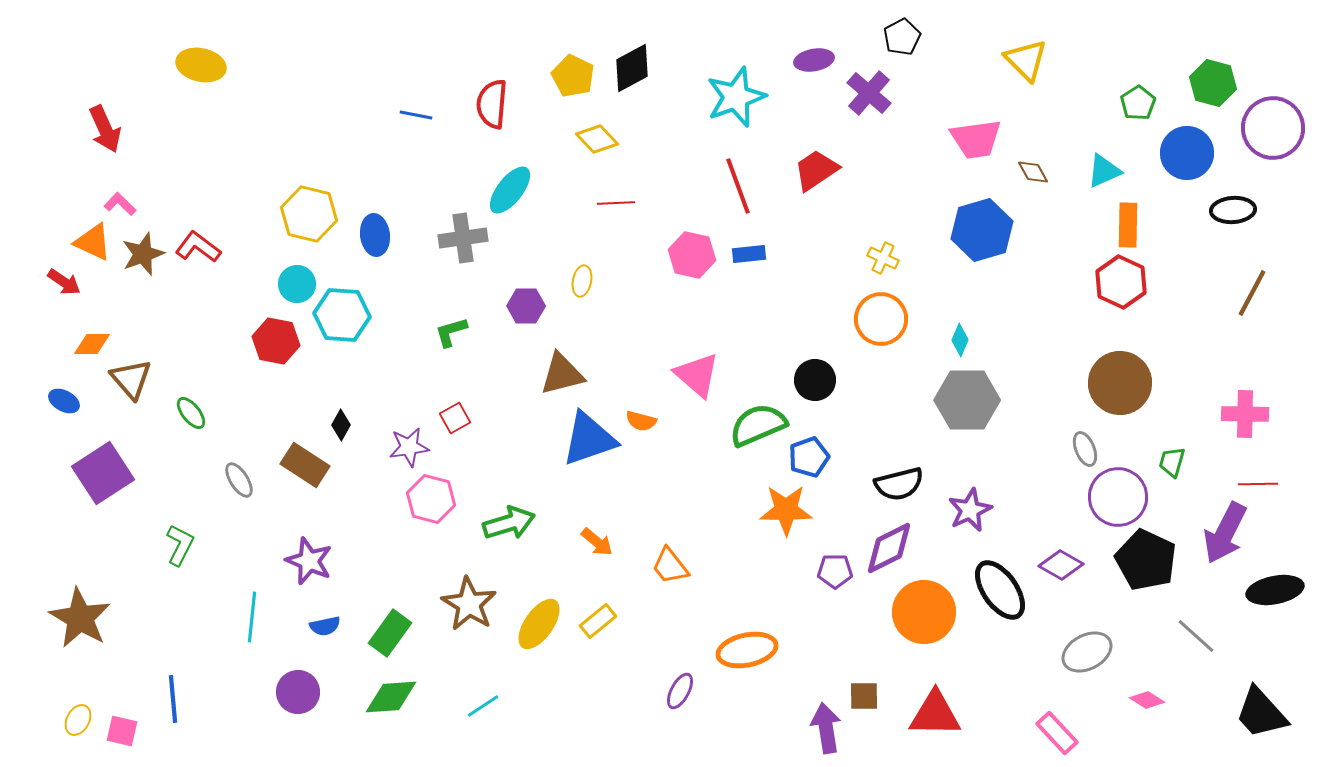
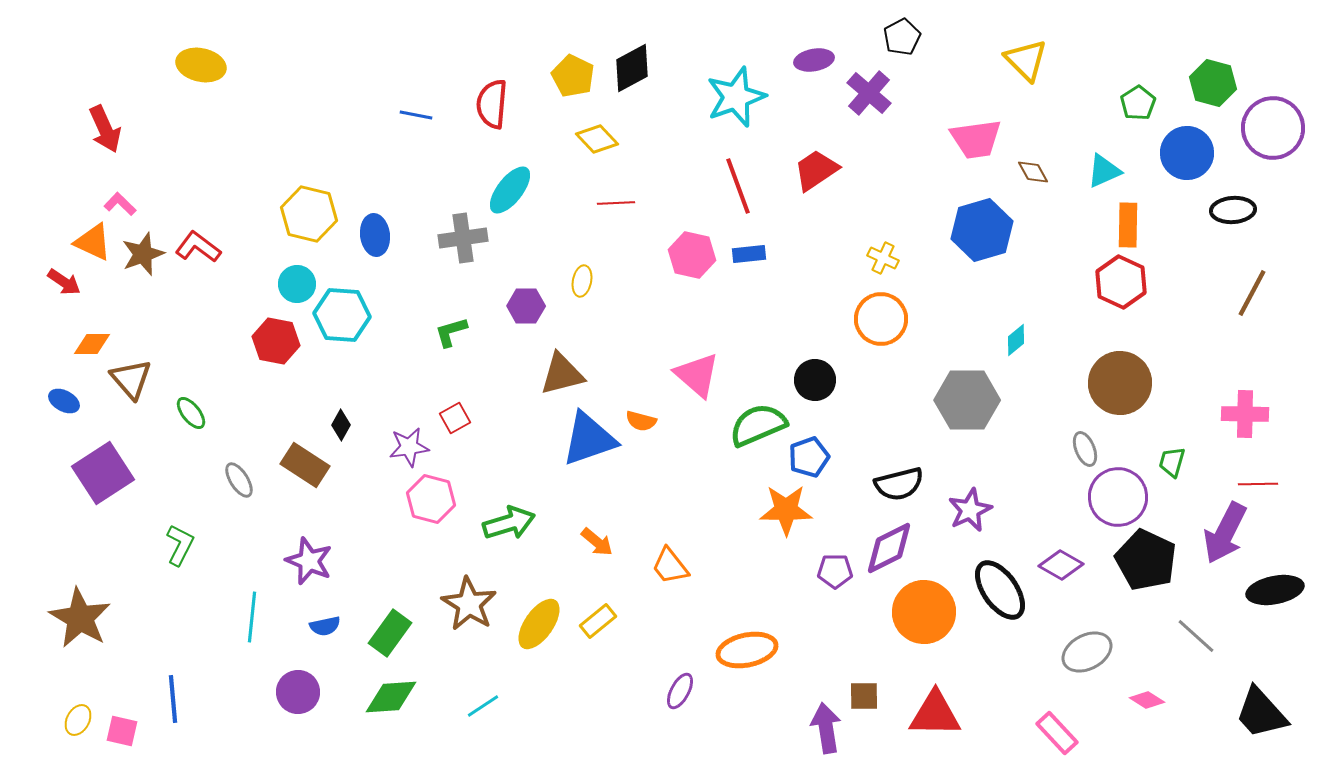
cyan diamond at (960, 340): moved 56 px right; rotated 28 degrees clockwise
